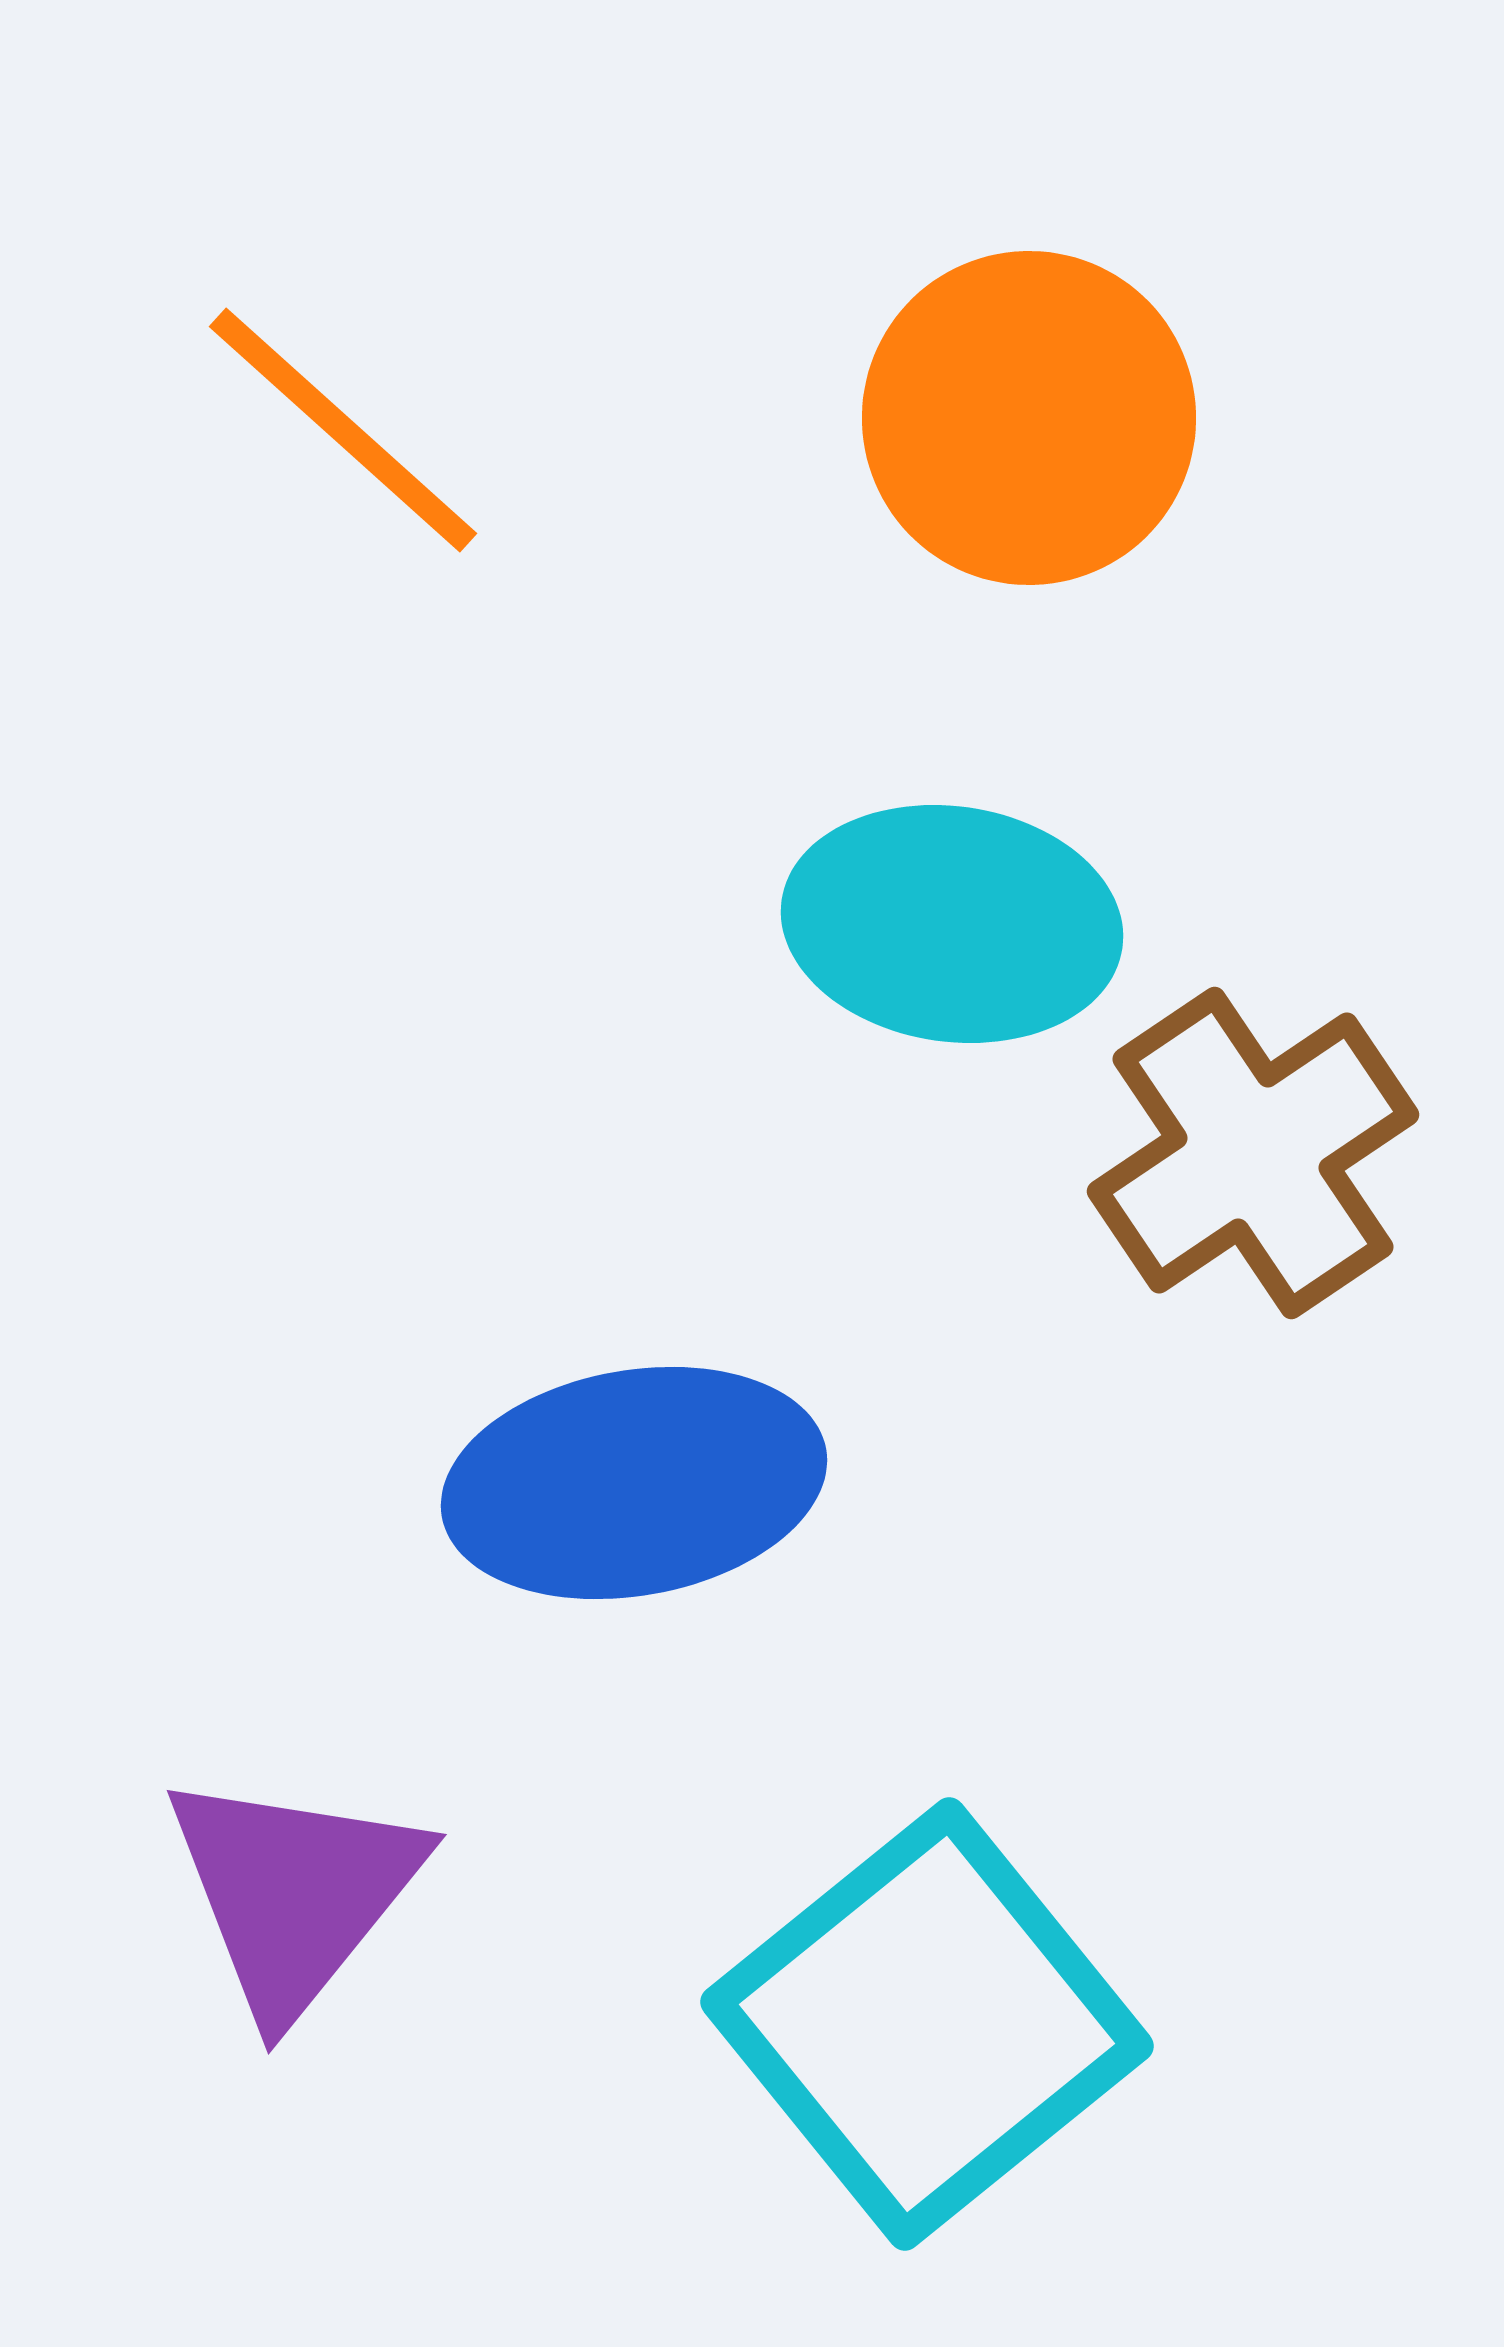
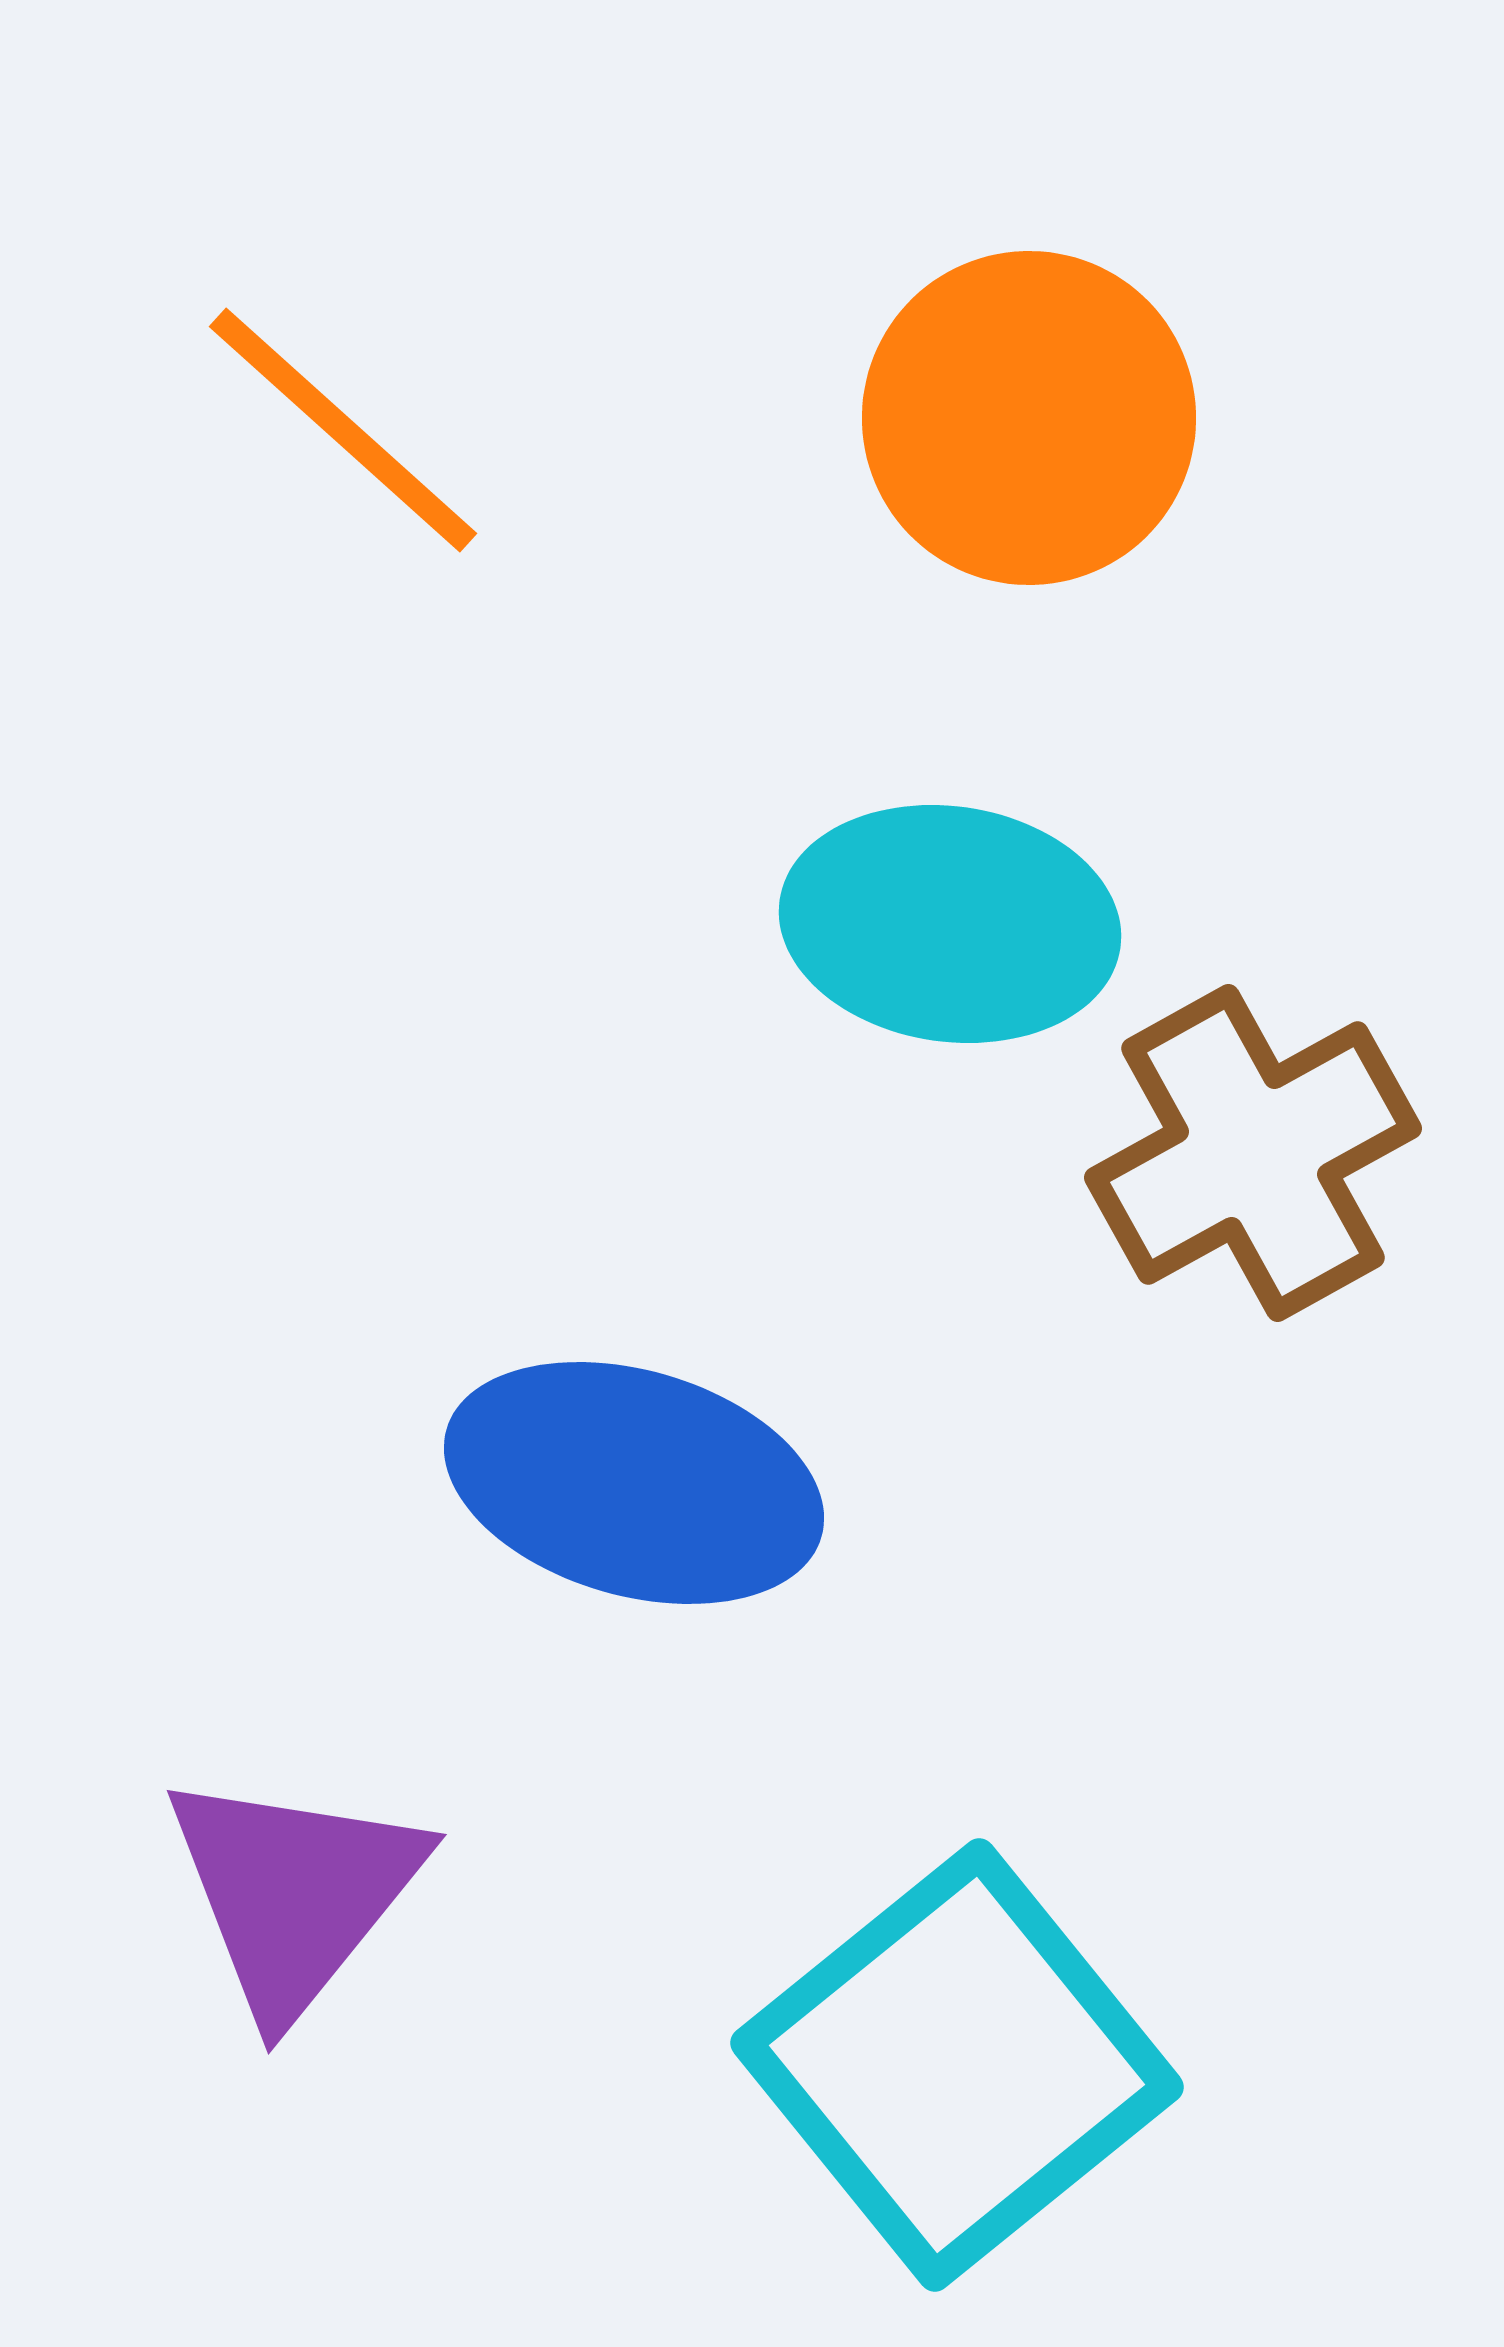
cyan ellipse: moved 2 px left
brown cross: rotated 5 degrees clockwise
blue ellipse: rotated 26 degrees clockwise
cyan square: moved 30 px right, 41 px down
